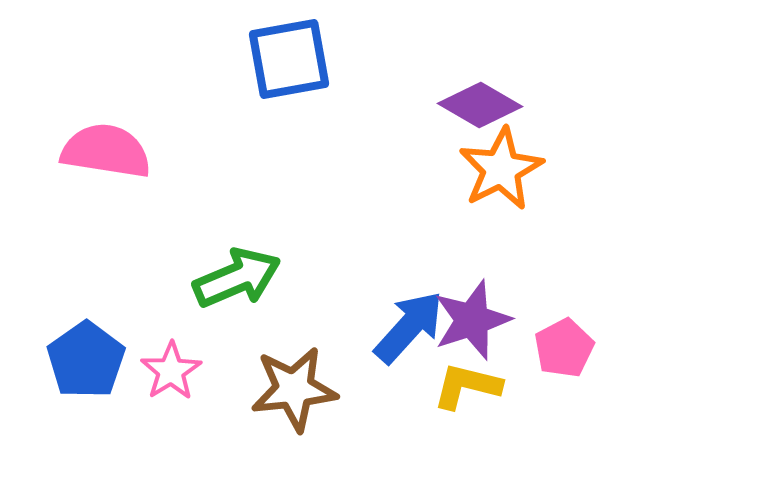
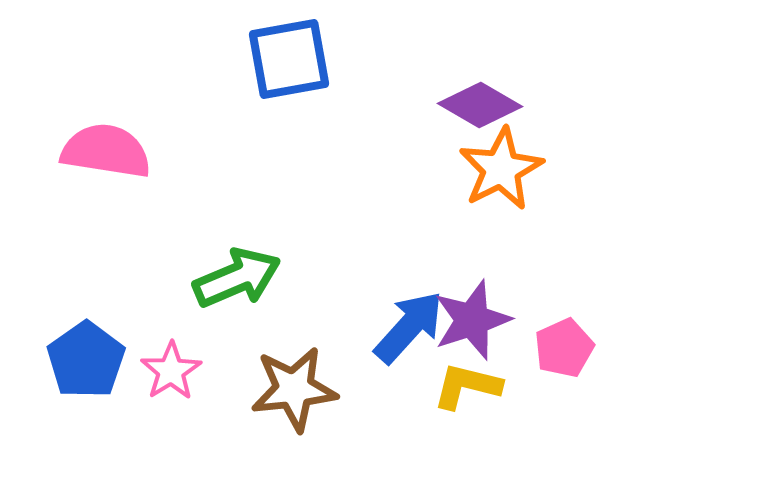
pink pentagon: rotated 4 degrees clockwise
